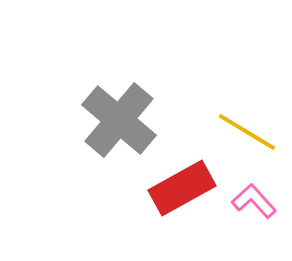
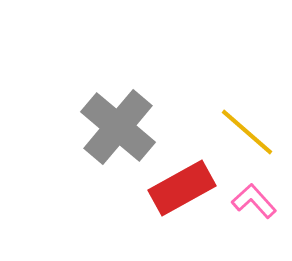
gray cross: moved 1 px left, 7 px down
yellow line: rotated 10 degrees clockwise
